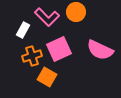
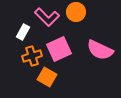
white rectangle: moved 2 px down
